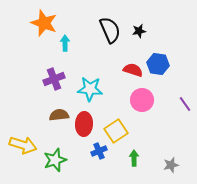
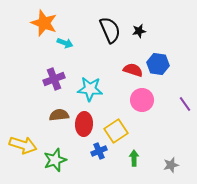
cyan arrow: rotated 112 degrees clockwise
